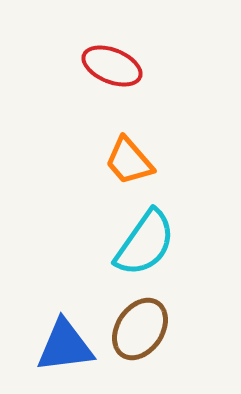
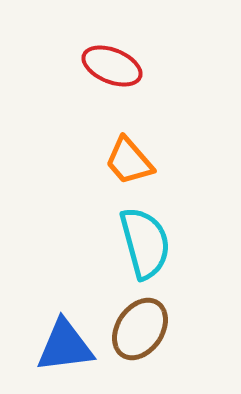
cyan semicircle: rotated 50 degrees counterclockwise
